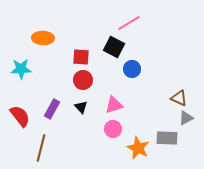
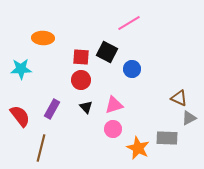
black square: moved 7 px left, 5 px down
red circle: moved 2 px left
black triangle: moved 5 px right
gray triangle: moved 3 px right
